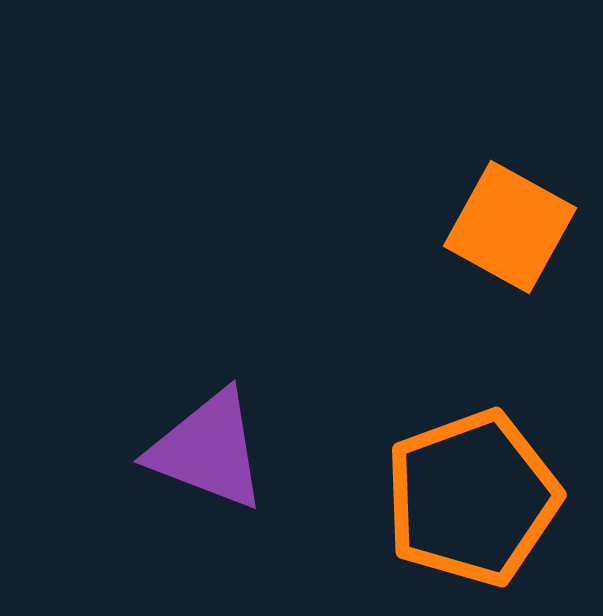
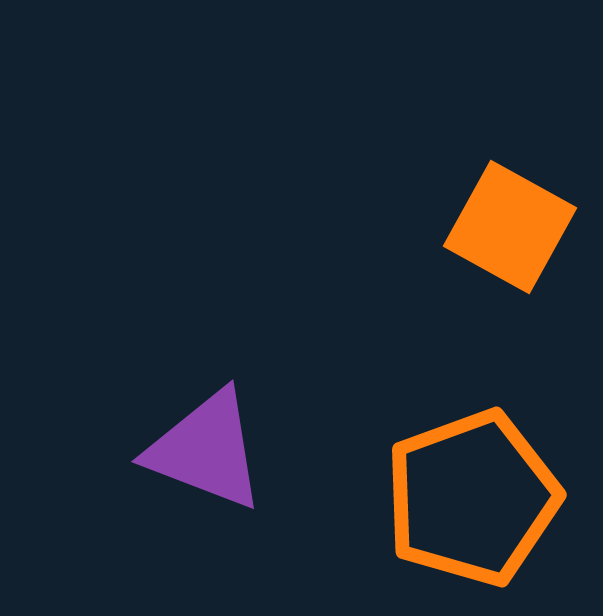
purple triangle: moved 2 px left
